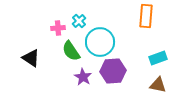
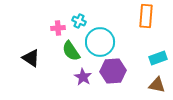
cyan cross: rotated 24 degrees counterclockwise
brown triangle: moved 1 px left
